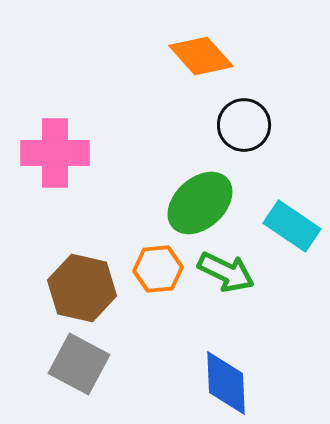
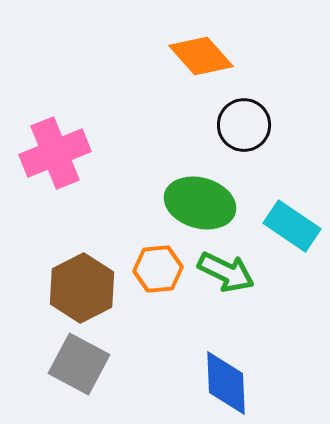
pink cross: rotated 22 degrees counterclockwise
green ellipse: rotated 58 degrees clockwise
brown hexagon: rotated 20 degrees clockwise
